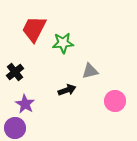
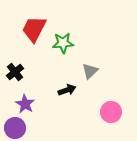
gray triangle: rotated 30 degrees counterclockwise
pink circle: moved 4 px left, 11 px down
